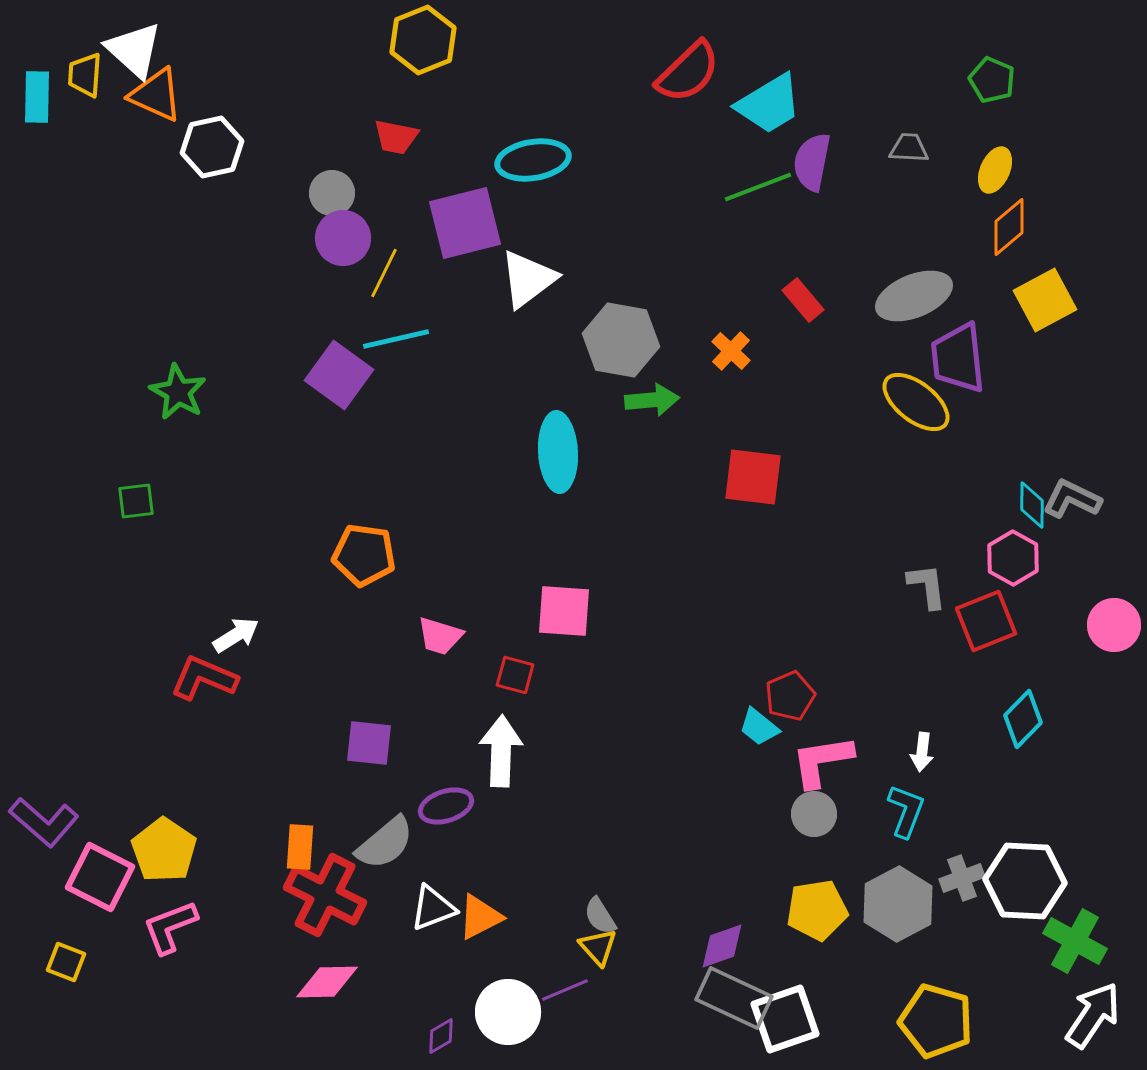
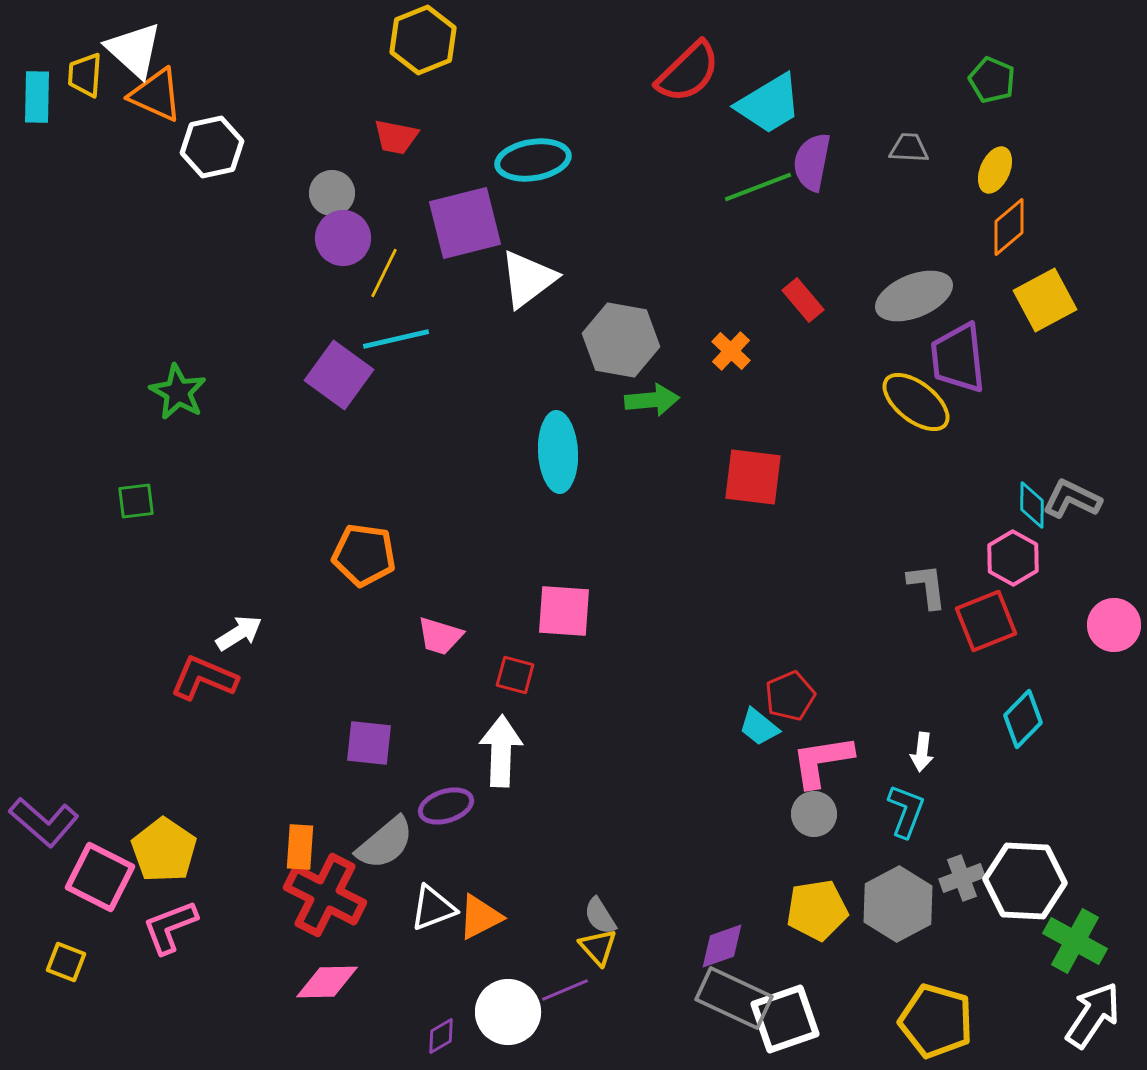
white arrow at (236, 635): moved 3 px right, 2 px up
